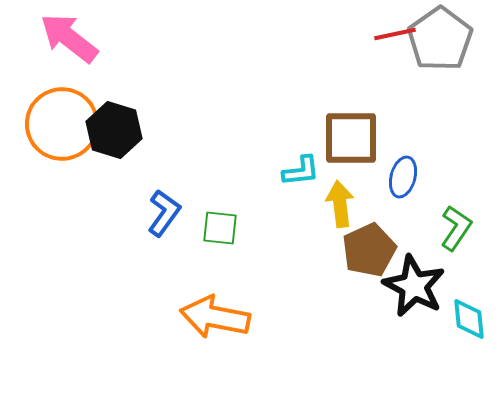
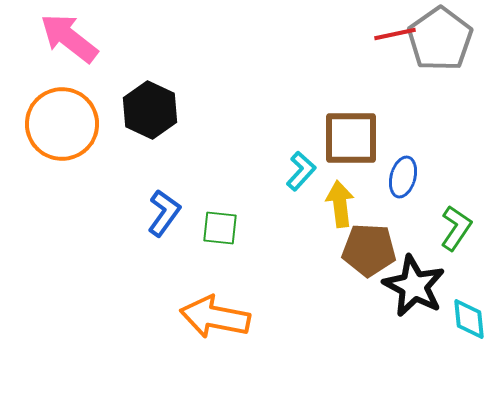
black hexagon: moved 36 px right, 20 px up; rotated 8 degrees clockwise
cyan L-shape: rotated 42 degrees counterclockwise
brown pentagon: rotated 28 degrees clockwise
